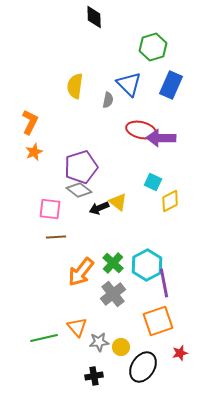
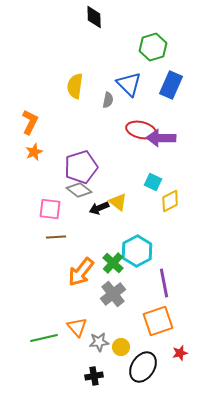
cyan hexagon: moved 10 px left, 14 px up
